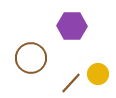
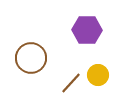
purple hexagon: moved 15 px right, 4 px down
yellow circle: moved 1 px down
